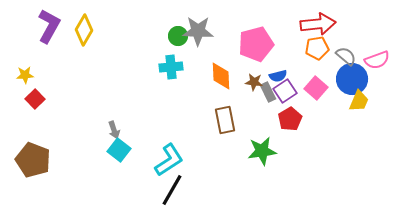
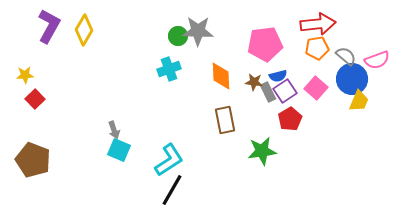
pink pentagon: moved 9 px right; rotated 8 degrees clockwise
cyan cross: moved 2 px left, 2 px down; rotated 15 degrees counterclockwise
cyan square: rotated 15 degrees counterclockwise
